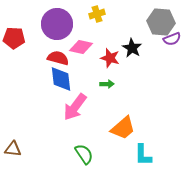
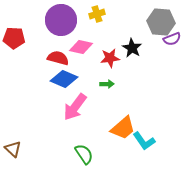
purple circle: moved 4 px right, 4 px up
red star: rotated 24 degrees counterclockwise
blue diamond: moved 3 px right; rotated 60 degrees counterclockwise
brown triangle: rotated 36 degrees clockwise
cyan L-shape: moved 1 px right, 14 px up; rotated 35 degrees counterclockwise
